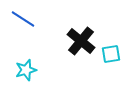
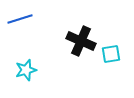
blue line: moved 3 px left; rotated 50 degrees counterclockwise
black cross: rotated 16 degrees counterclockwise
